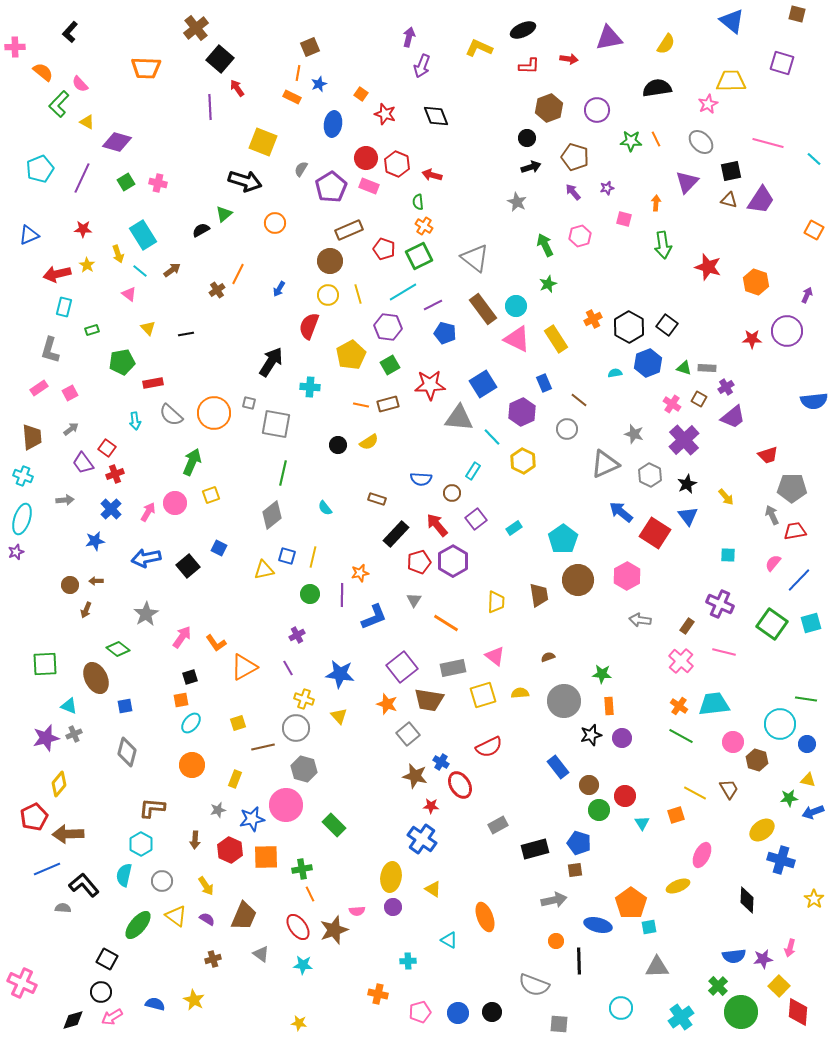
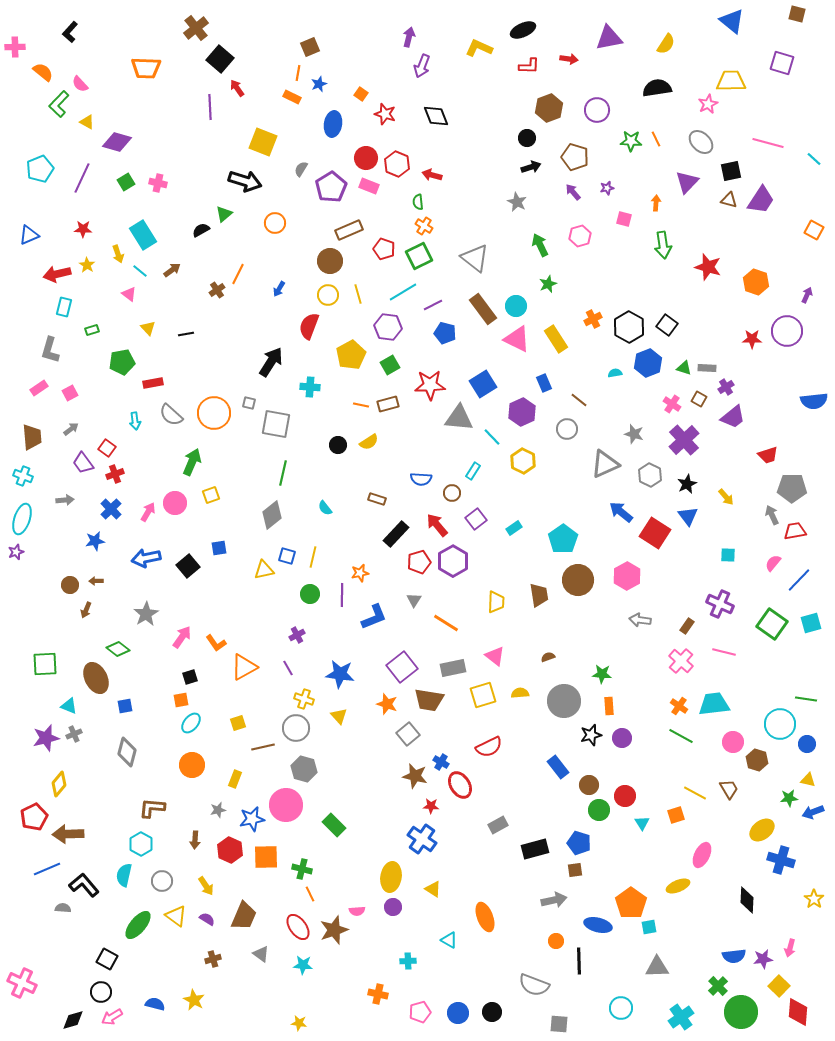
green arrow at (545, 245): moved 5 px left
blue square at (219, 548): rotated 35 degrees counterclockwise
green cross at (302, 869): rotated 24 degrees clockwise
